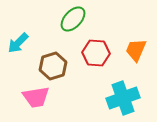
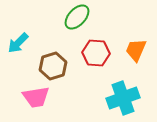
green ellipse: moved 4 px right, 2 px up
